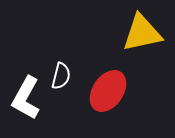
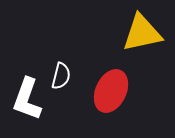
red ellipse: moved 3 px right; rotated 9 degrees counterclockwise
white L-shape: moved 1 px right, 1 px down; rotated 9 degrees counterclockwise
